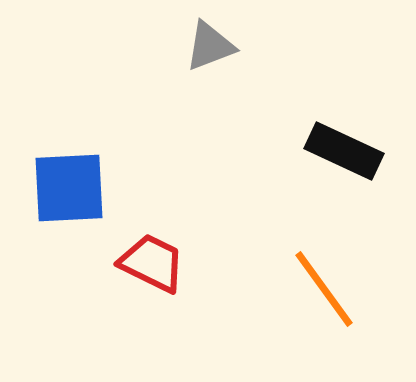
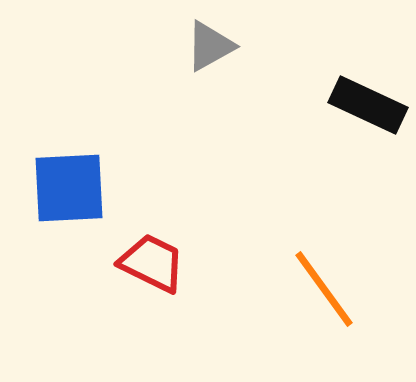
gray triangle: rotated 8 degrees counterclockwise
black rectangle: moved 24 px right, 46 px up
